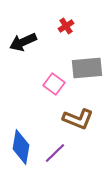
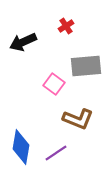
gray rectangle: moved 1 px left, 2 px up
purple line: moved 1 px right; rotated 10 degrees clockwise
